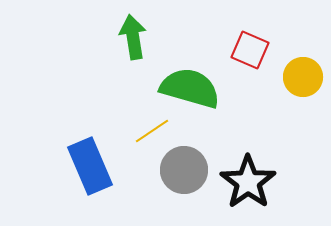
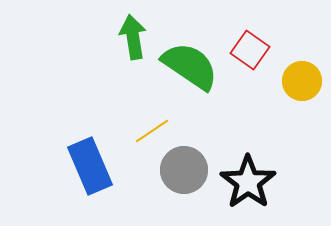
red square: rotated 12 degrees clockwise
yellow circle: moved 1 px left, 4 px down
green semicircle: moved 22 px up; rotated 18 degrees clockwise
